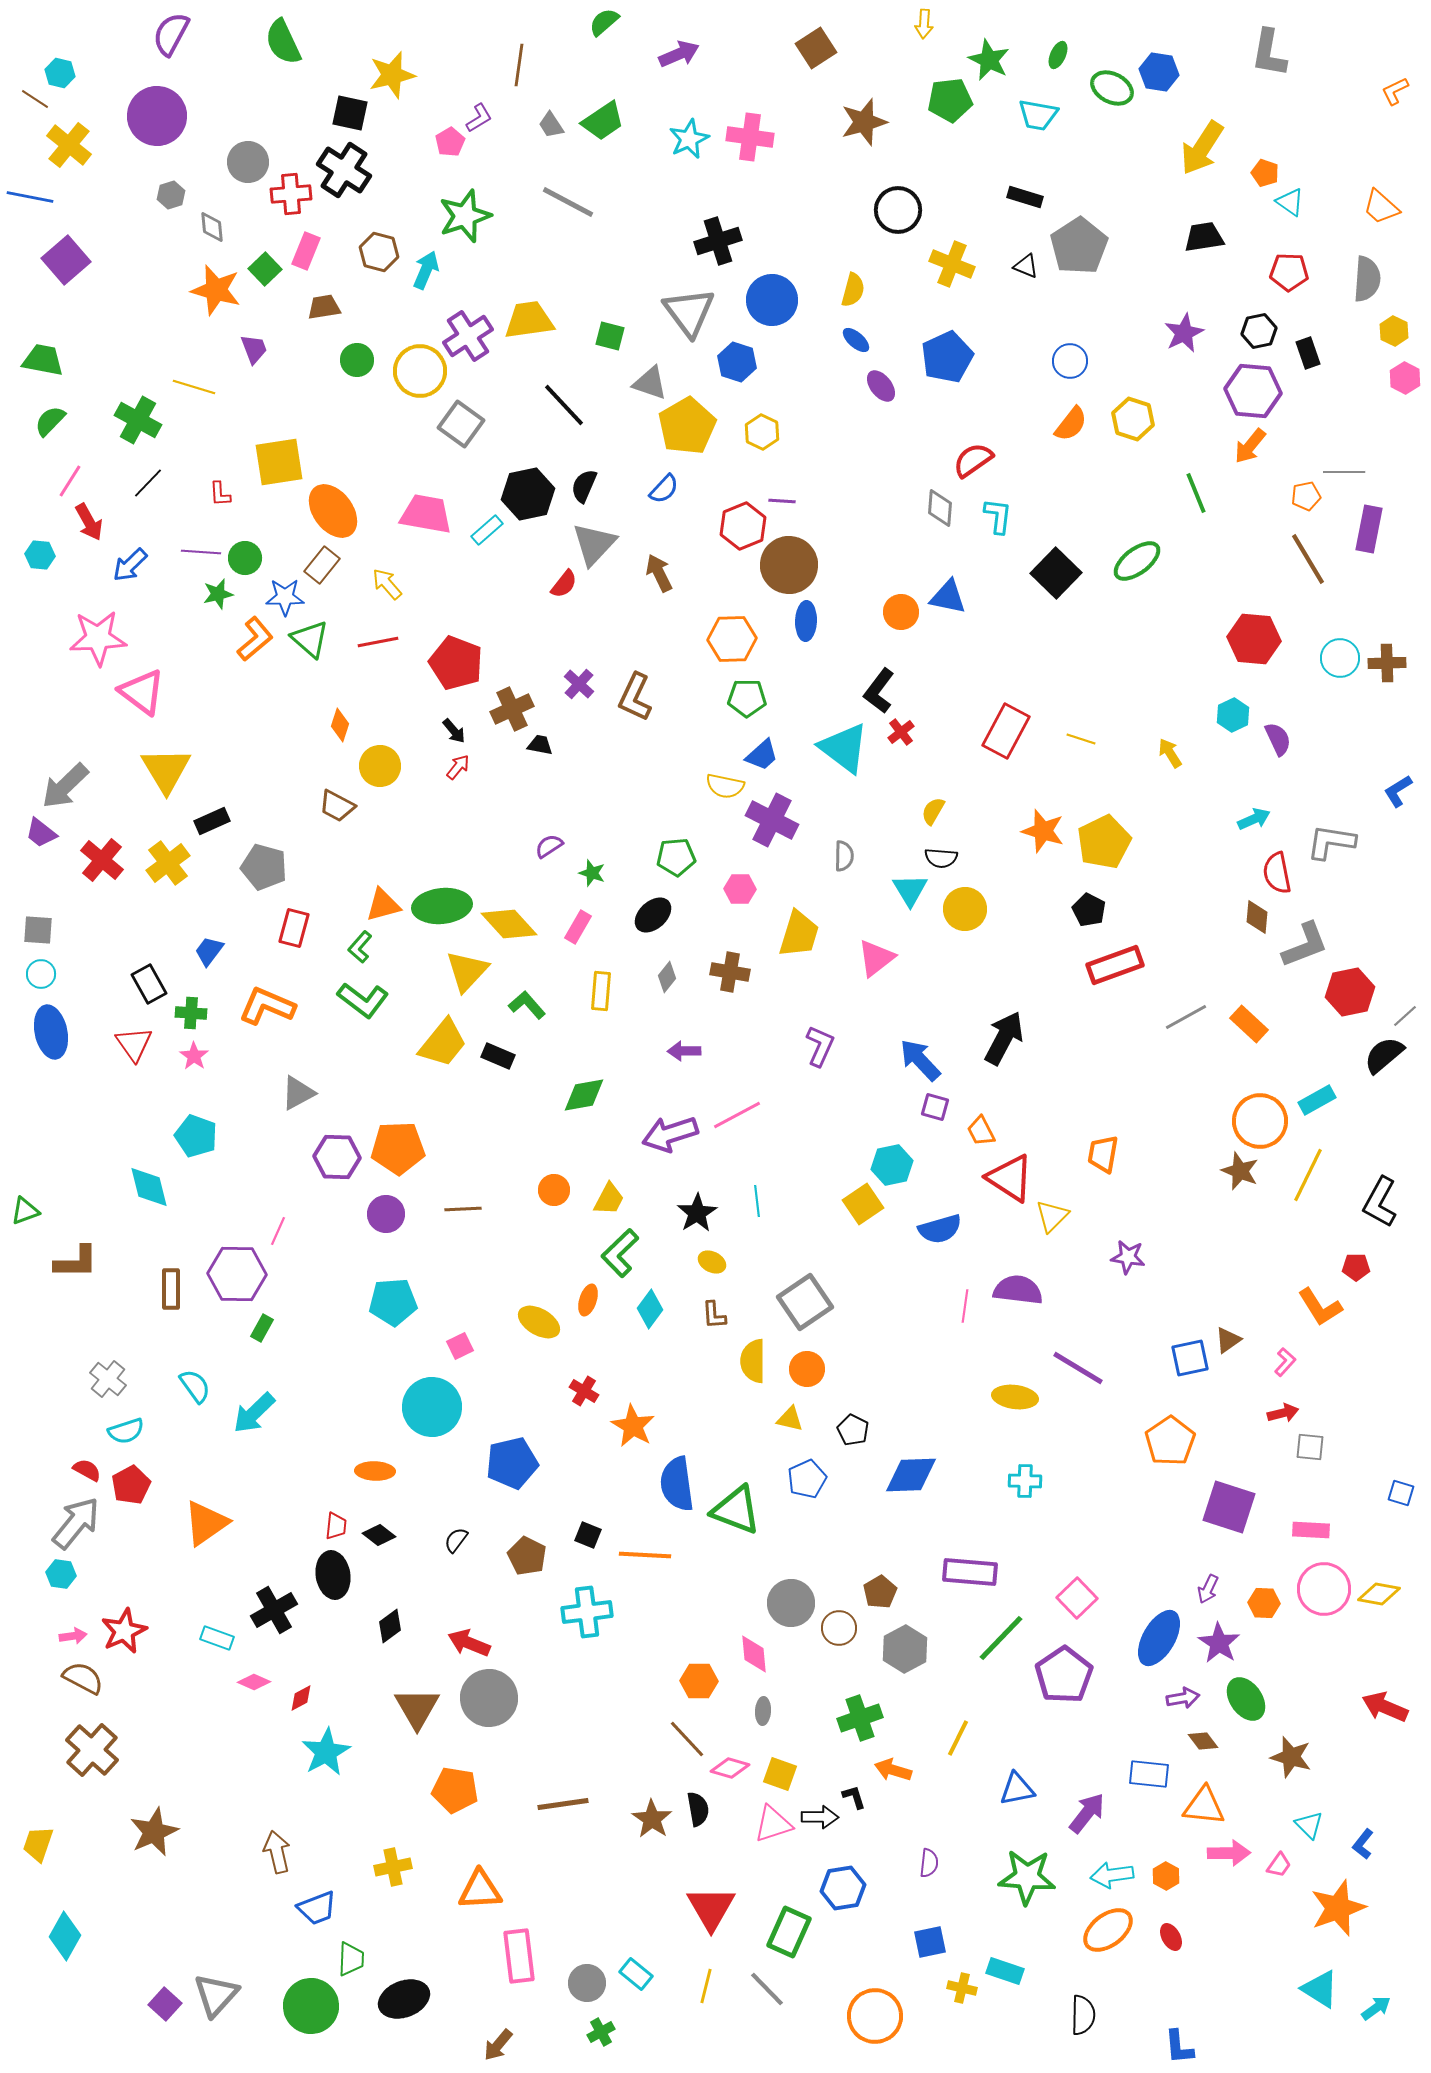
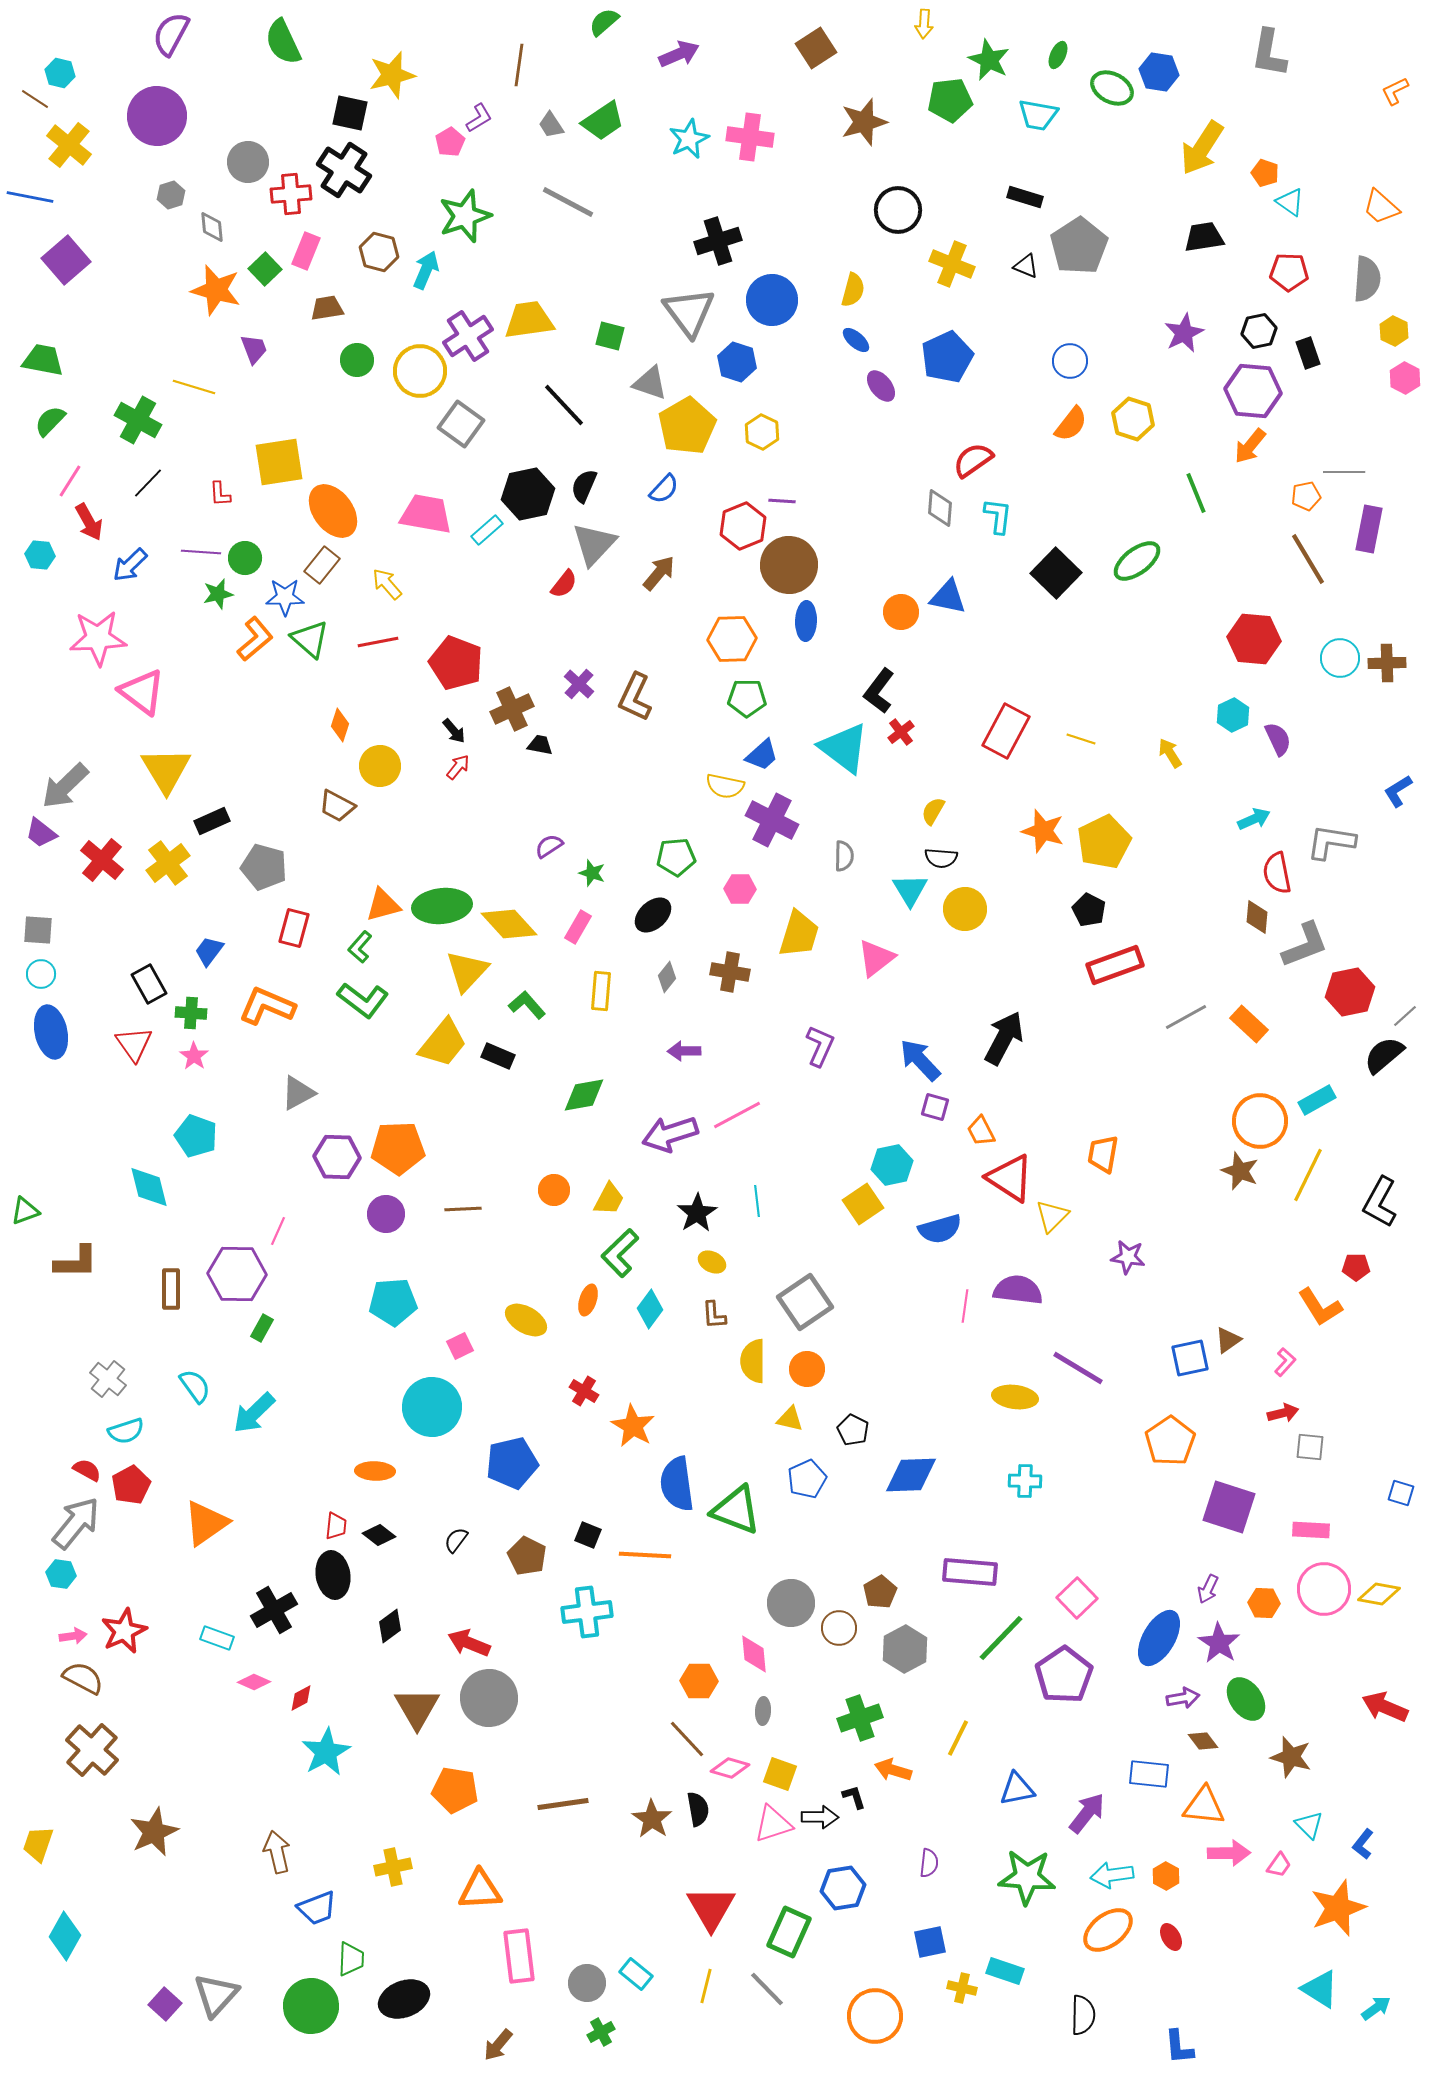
brown trapezoid at (324, 307): moved 3 px right, 1 px down
brown arrow at (659, 573): rotated 66 degrees clockwise
yellow ellipse at (539, 1322): moved 13 px left, 2 px up
